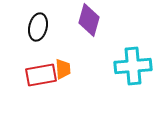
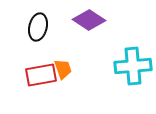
purple diamond: rotated 72 degrees counterclockwise
orange trapezoid: rotated 15 degrees counterclockwise
